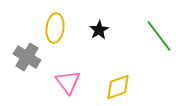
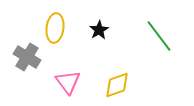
yellow diamond: moved 1 px left, 2 px up
